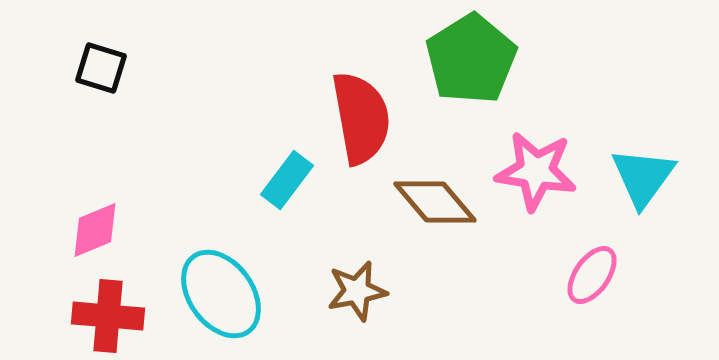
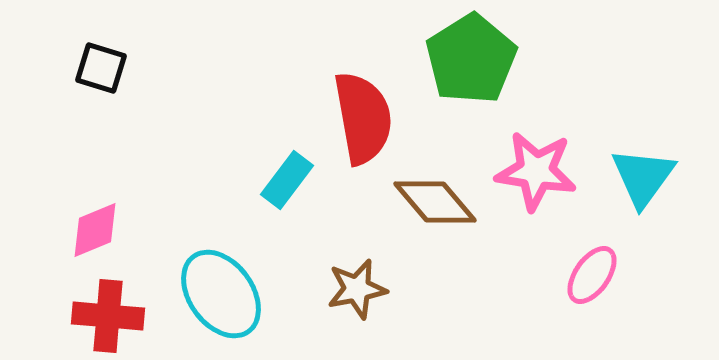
red semicircle: moved 2 px right
brown star: moved 2 px up
